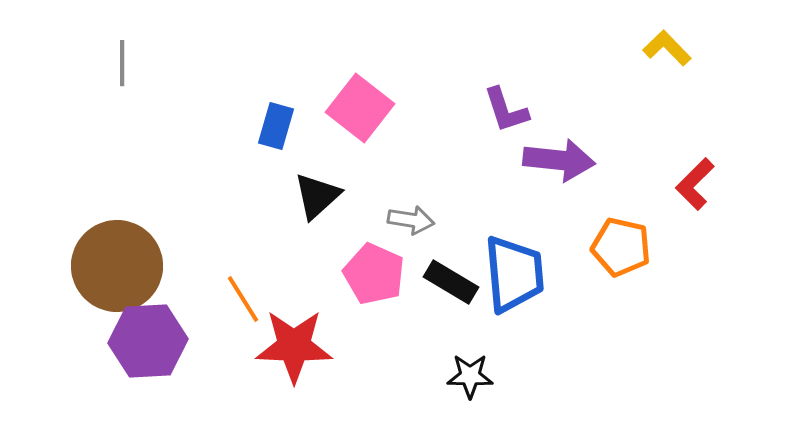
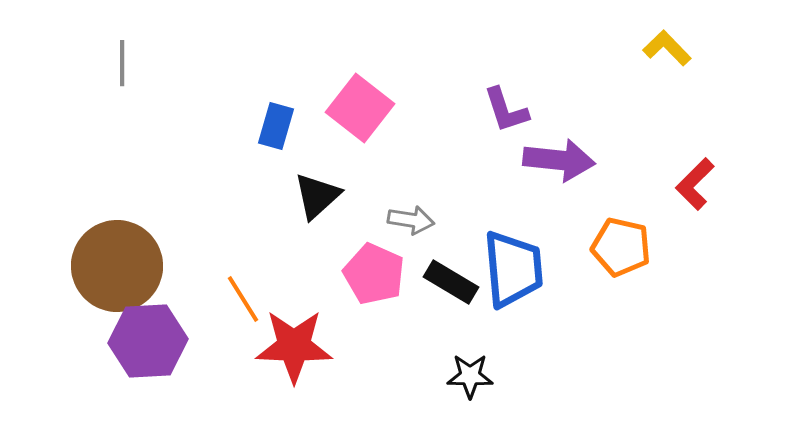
blue trapezoid: moved 1 px left, 5 px up
